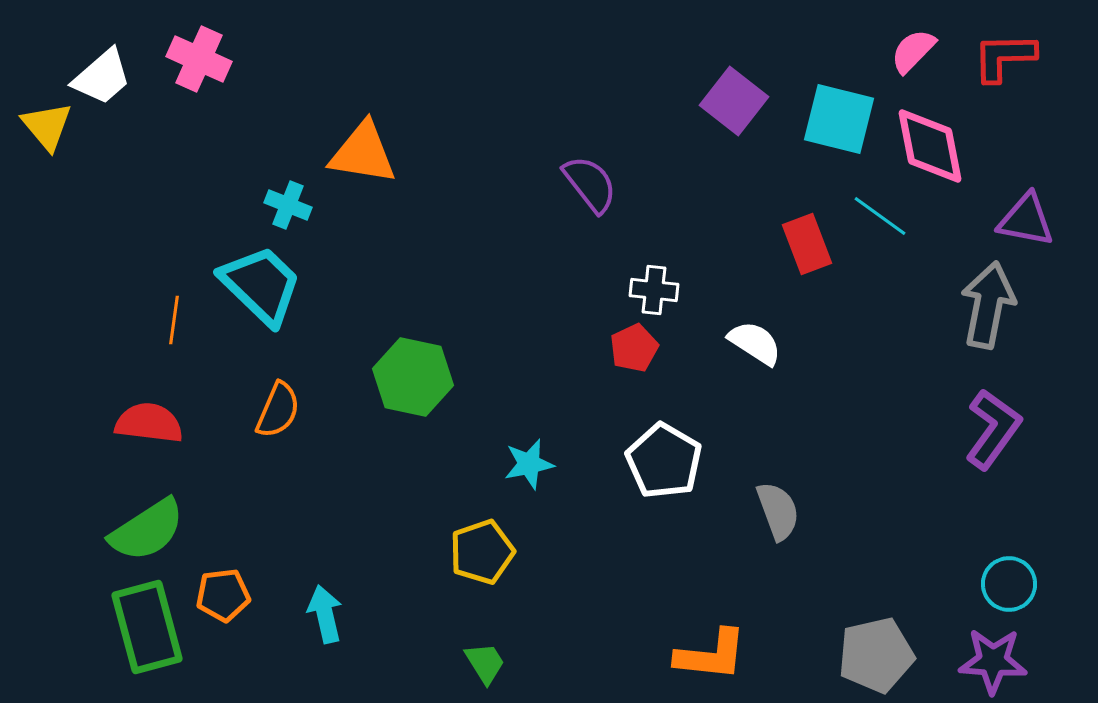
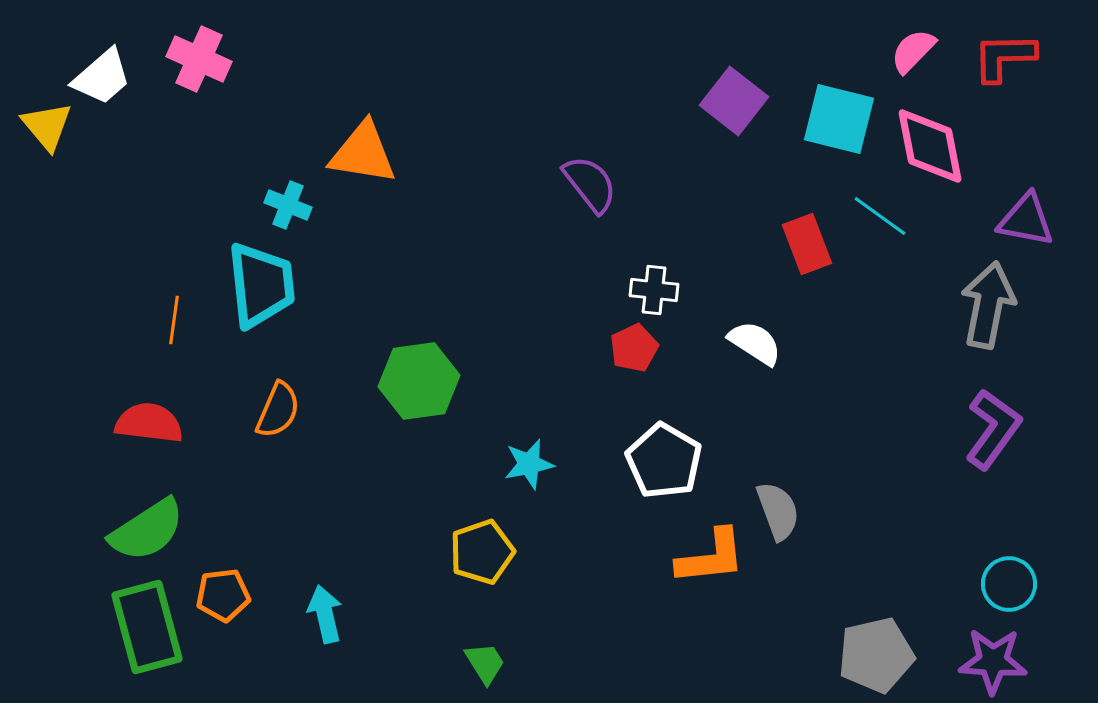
cyan trapezoid: rotated 40 degrees clockwise
green hexagon: moved 6 px right, 4 px down; rotated 20 degrees counterclockwise
orange L-shape: moved 98 px up; rotated 12 degrees counterclockwise
